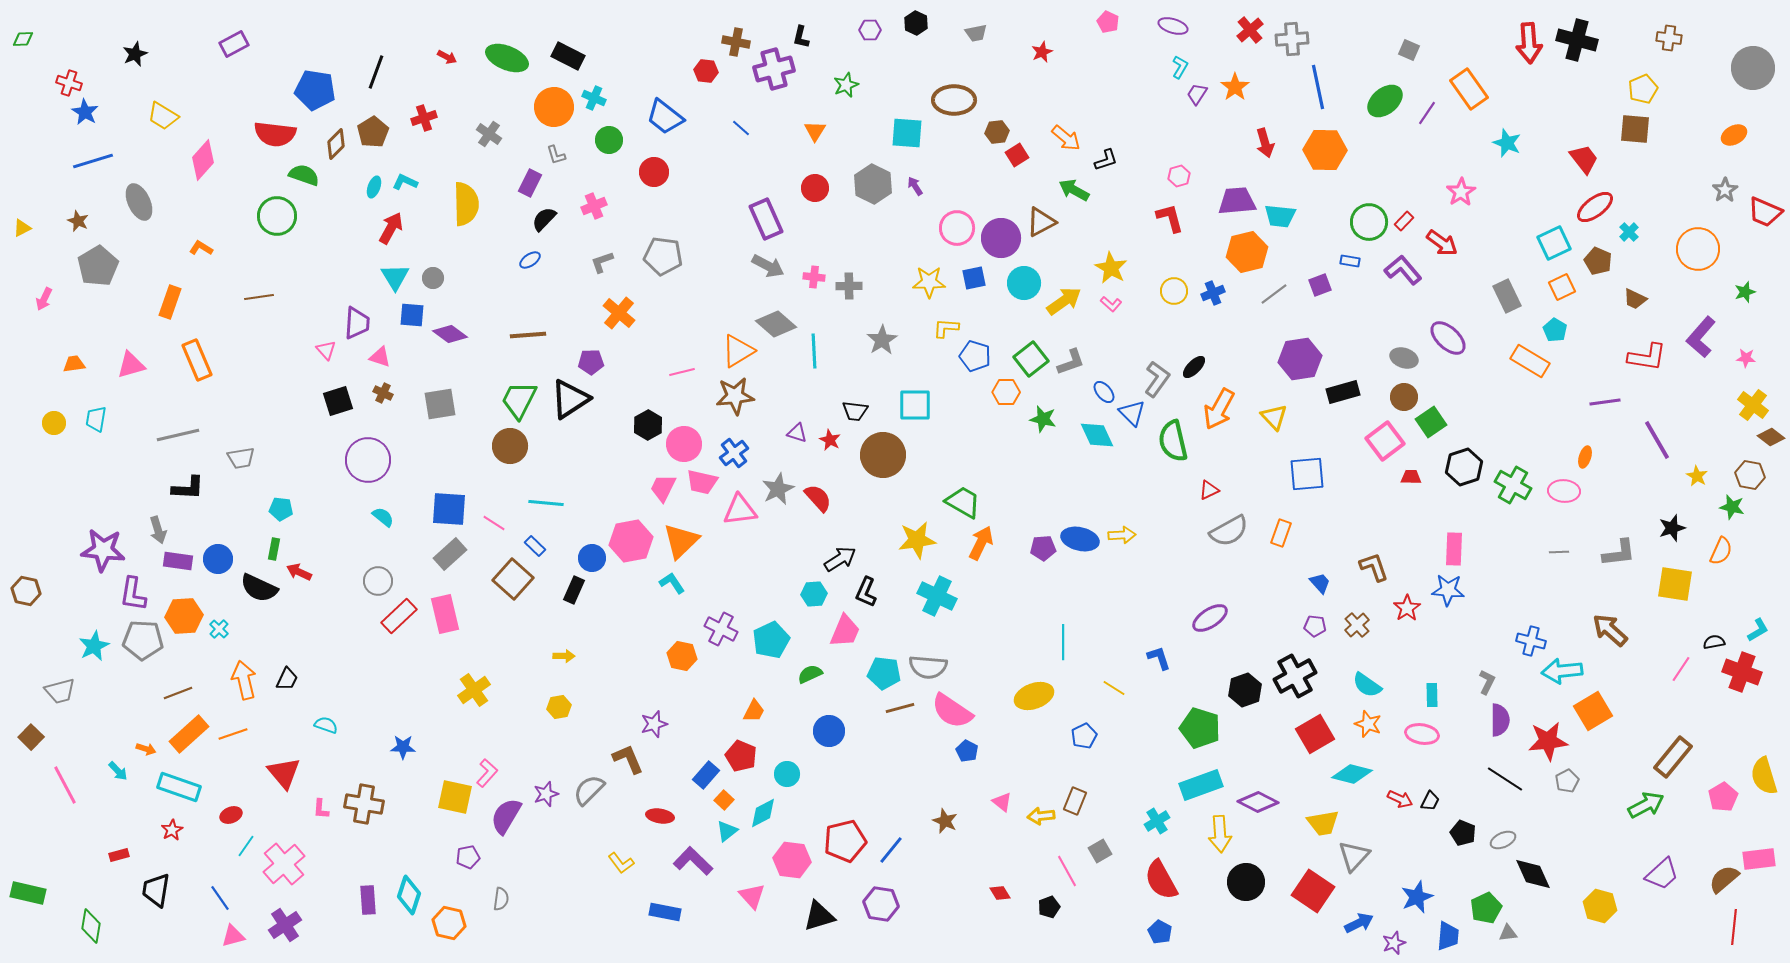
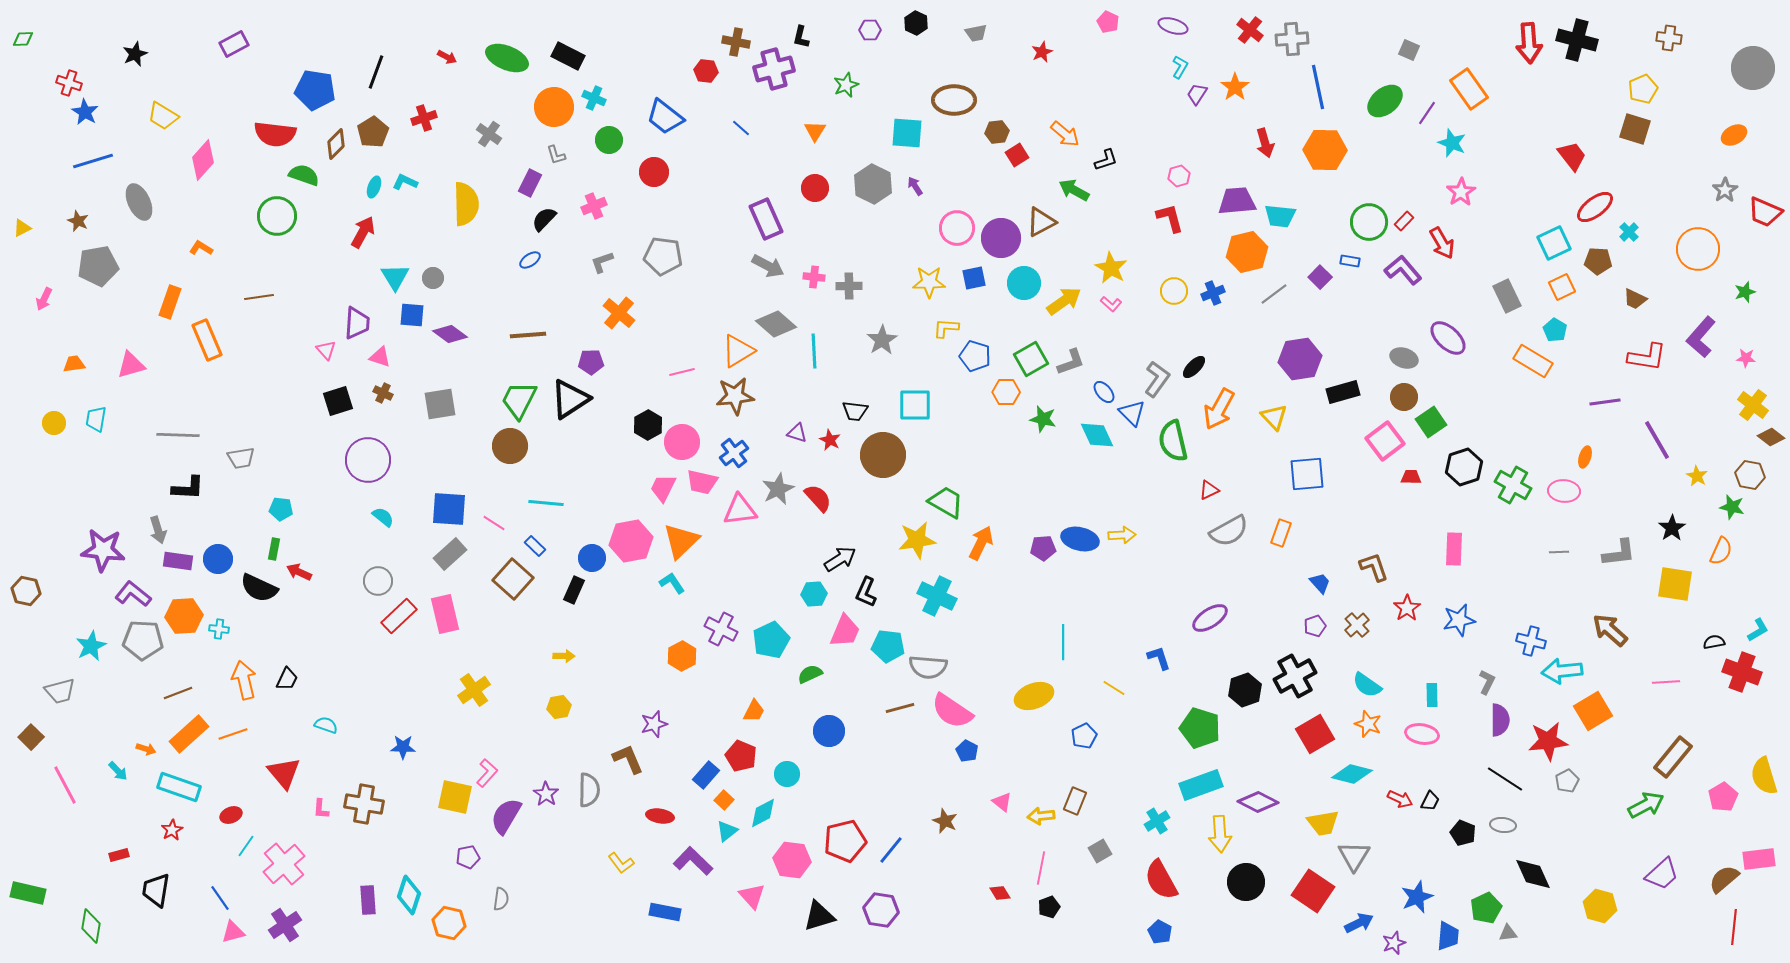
red cross at (1250, 30): rotated 12 degrees counterclockwise
brown square at (1635, 129): rotated 12 degrees clockwise
orange arrow at (1066, 138): moved 1 px left, 4 px up
cyan star at (1507, 143): moved 55 px left
red trapezoid at (1584, 159): moved 12 px left, 3 px up
red arrow at (391, 228): moved 28 px left, 4 px down
red arrow at (1442, 243): rotated 24 degrees clockwise
brown pentagon at (1598, 261): rotated 20 degrees counterclockwise
gray pentagon at (98, 266): rotated 21 degrees clockwise
purple square at (1320, 285): moved 8 px up; rotated 25 degrees counterclockwise
green square at (1031, 359): rotated 8 degrees clockwise
orange rectangle at (197, 360): moved 10 px right, 20 px up
orange rectangle at (1530, 361): moved 3 px right
gray line at (178, 435): rotated 15 degrees clockwise
pink circle at (684, 444): moved 2 px left, 2 px up
green trapezoid at (963, 502): moved 17 px left
black star at (1672, 528): rotated 16 degrees counterclockwise
blue star at (1448, 590): moved 11 px right, 30 px down; rotated 16 degrees counterclockwise
purple L-shape at (133, 594): rotated 120 degrees clockwise
purple pentagon at (1315, 626): rotated 25 degrees counterclockwise
cyan cross at (219, 629): rotated 36 degrees counterclockwise
cyan star at (94, 646): moved 3 px left
orange hexagon at (682, 656): rotated 20 degrees clockwise
pink line at (1681, 669): moved 15 px left, 13 px down; rotated 52 degrees clockwise
cyan pentagon at (884, 673): moved 4 px right, 27 px up
gray semicircle at (589, 790): rotated 136 degrees clockwise
purple star at (546, 794): rotated 20 degrees counterclockwise
gray ellipse at (1503, 840): moved 15 px up; rotated 30 degrees clockwise
gray triangle at (1354, 856): rotated 12 degrees counterclockwise
pink line at (1067, 871): moved 26 px left, 3 px up; rotated 40 degrees clockwise
purple hexagon at (881, 904): moved 6 px down
pink triangle at (233, 936): moved 4 px up
